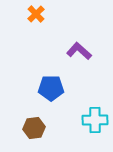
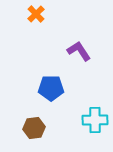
purple L-shape: rotated 15 degrees clockwise
